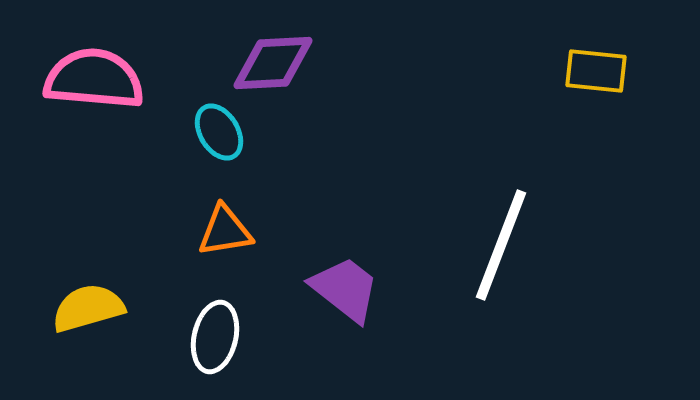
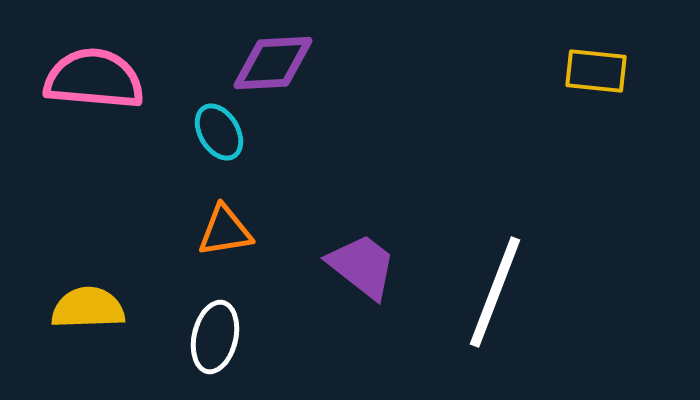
white line: moved 6 px left, 47 px down
purple trapezoid: moved 17 px right, 23 px up
yellow semicircle: rotated 14 degrees clockwise
